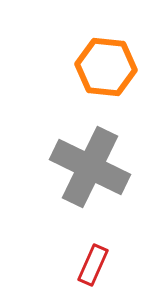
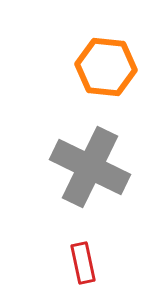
red rectangle: moved 10 px left, 2 px up; rotated 36 degrees counterclockwise
